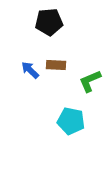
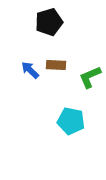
black pentagon: rotated 12 degrees counterclockwise
green L-shape: moved 4 px up
